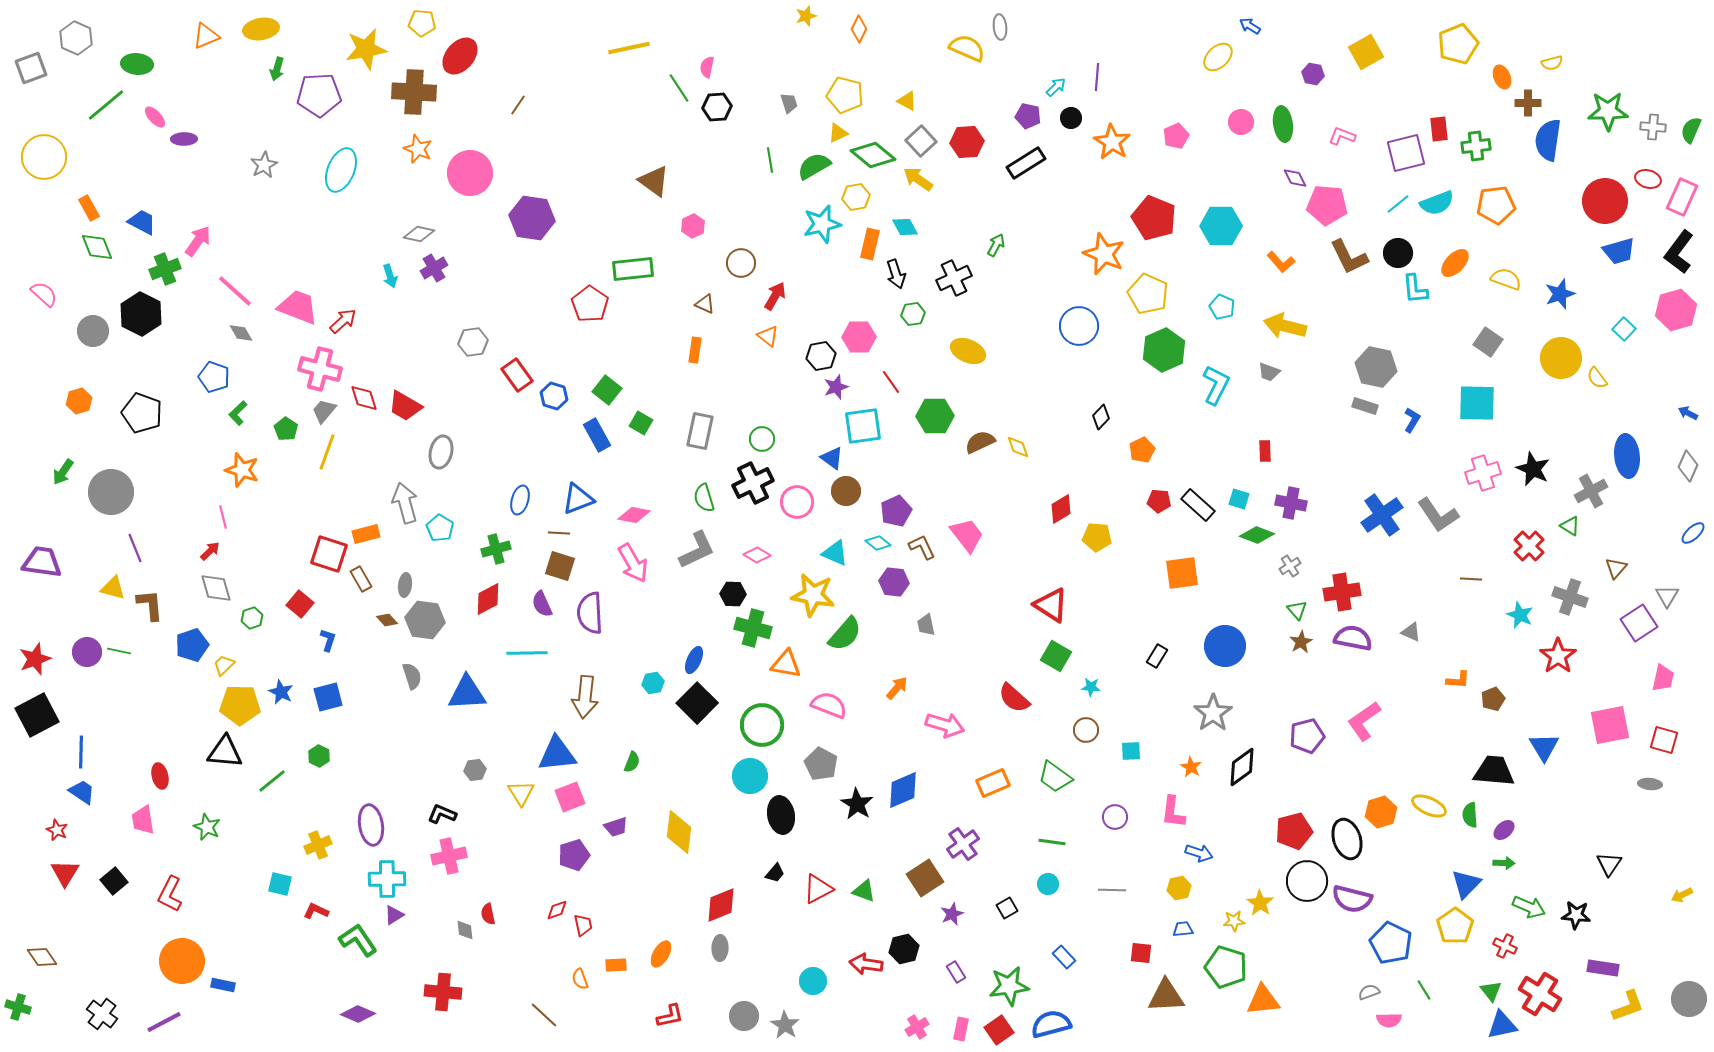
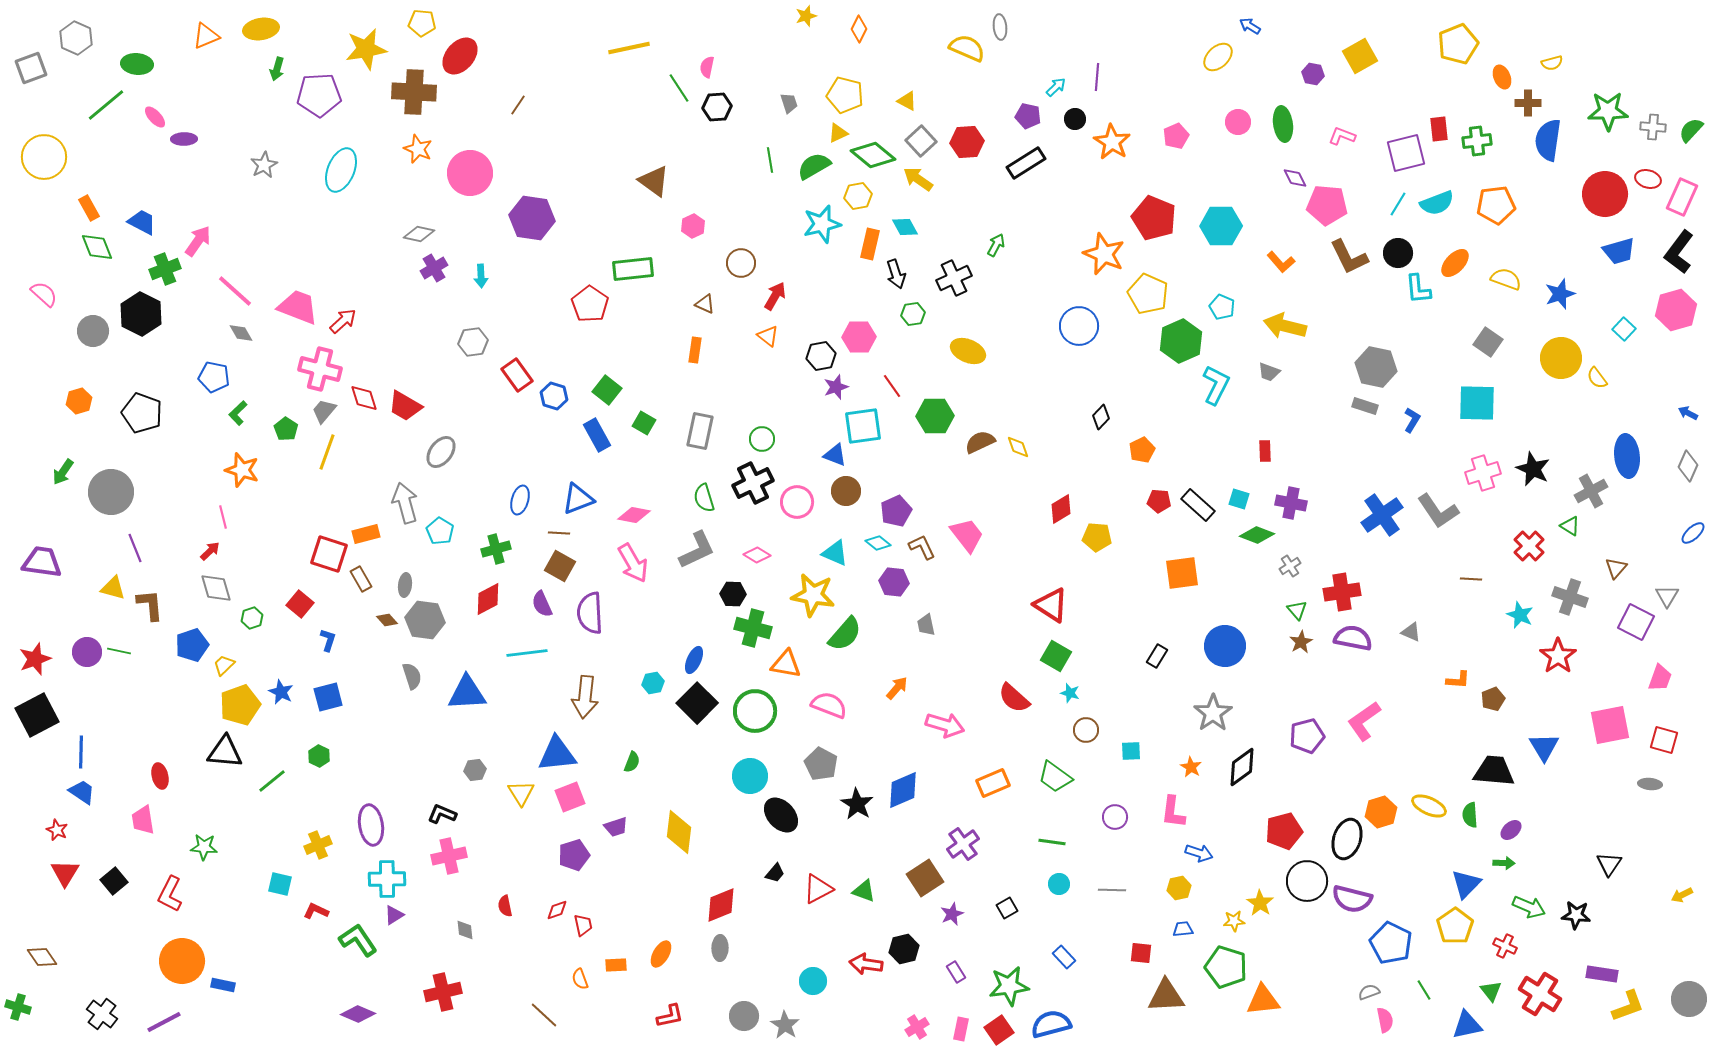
yellow square at (1366, 52): moved 6 px left, 4 px down
black circle at (1071, 118): moved 4 px right, 1 px down
pink circle at (1241, 122): moved 3 px left
green semicircle at (1691, 130): rotated 20 degrees clockwise
green cross at (1476, 146): moved 1 px right, 5 px up
yellow hexagon at (856, 197): moved 2 px right, 1 px up
red circle at (1605, 201): moved 7 px up
cyan line at (1398, 204): rotated 20 degrees counterclockwise
cyan arrow at (390, 276): moved 91 px right; rotated 15 degrees clockwise
cyan L-shape at (1415, 289): moved 3 px right
green hexagon at (1164, 350): moved 17 px right, 9 px up
blue pentagon at (214, 377): rotated 8 degrees counterclockwise
red line at (891, 382): moved 1 px right, 4 px down
green square at (641, 423): moved 3 px right
gray ellipse at (441, 452): rotated 24 degrees clockwise
blue triangle at (832, 458): moved 3 px right, 3 px up; rotated 15 degrees counterclockwise
gray L-shape at (1438, 515): moved 4 px up
cyan pentagon at (440, 528): moved 3 px down
brown square at (560, 566): rotated 12 degrees clockwise
purple square at (1639, 623): moved 3 px left, 1 px up; rotated 30 degrees counterclockwise
cyan line at (527, 653): rotated 6 degrees counterclockwise
pink trapezoid at (1663, 678): moved 3 px left; rotated 8 degrees clockwise
cyan star at (1091, 687): moved 21 px left, 6 px down; rotated 12 degrees clockwise
yellow pentagon at (240, 705): rotated 21 degrees counterclockwise
green circle at (762, 725): moved 7 px left, 14 px up
black ellipse at (781, 815): rotated 33 degrees counterclockwise
green star at (207, 827): moved 3 px left, 20 px down; rotated 20 degrees counterclockwise
purple ellipse at (1504, 830): moved 7 px right
red pentagon at (1294, 831): moved 10 px left
black ellipse at (1347, 839): rotated 36 degrees clockwise
cyan circle at (1048, 884): moved 11 px right
red semicircle at (488, 914): moved 17 px right, 8 px up
purple rectangle at (1603, 968): moved 1 px left, 6 px down
red cross at (443, 992): rotated 18 degrees counterclockwise
pink semicircle at (1389, 1020): moved 4 px left; rotated 100 degrees counterclockwise
blue triangle at (1502, 1025): moved 35 px left
